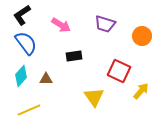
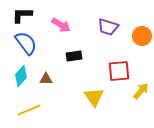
black L-shape: rotated 35 degrees clockwise
purple trapezoid: moved 3 px right, 3 px down
red square: rotated 30 degrees counterclockwise
